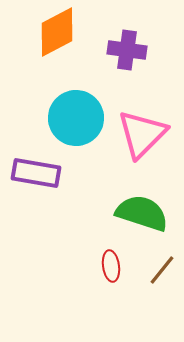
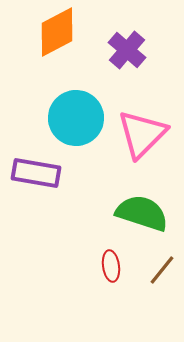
purple cross: rotated 33 degrees clockwise
